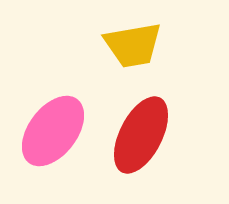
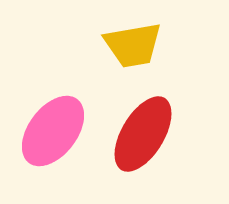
red ellipse: moved 2 px right, 1 px up; rotated 4 degrees clockwise
